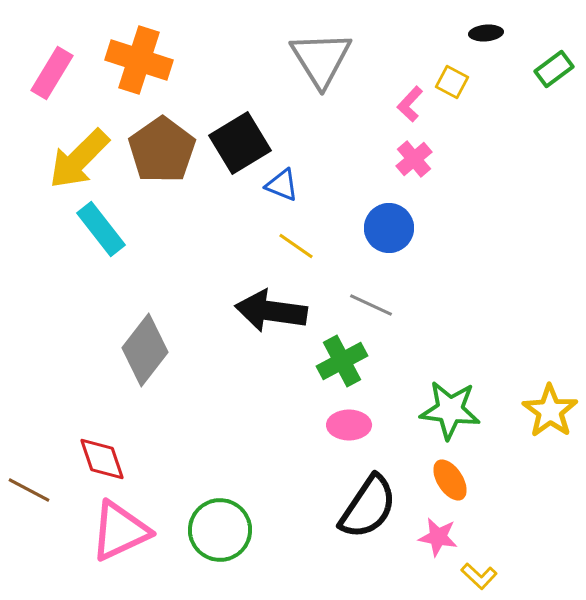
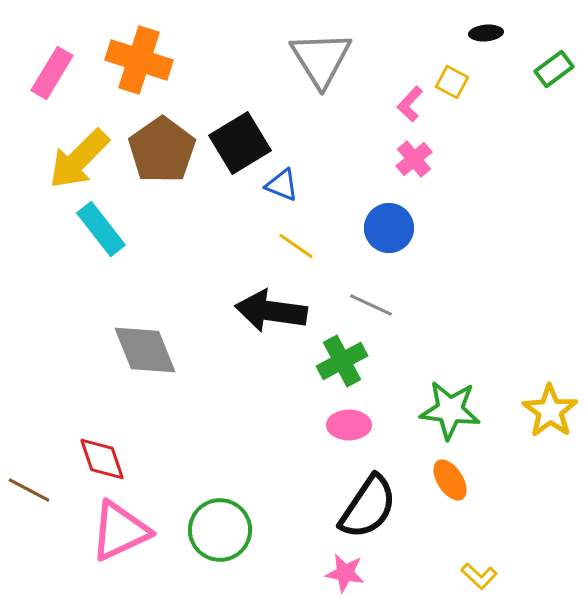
gray diamond: rotated 60 degrees counterclockwise
pink star: moved 93 px left, 36 px down
